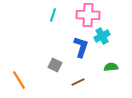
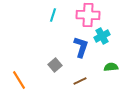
gray square: rotated 24 degrees clockwise
brown line: moved 2 px right, 1 px up
